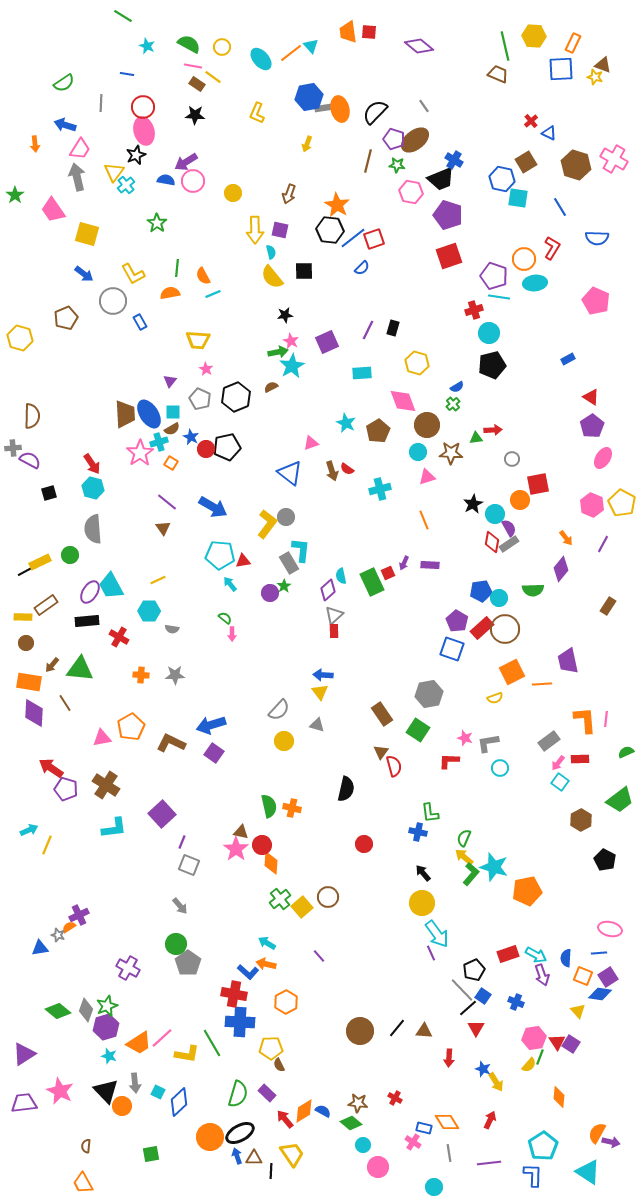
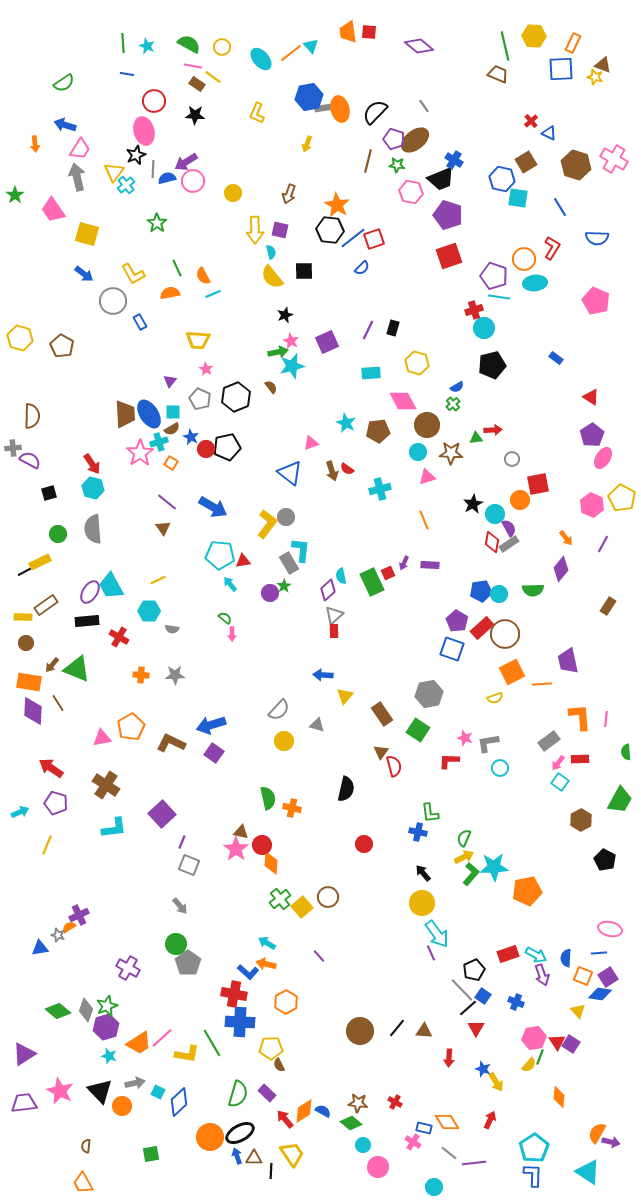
green line at (123, 16): moved 27 px down; rotated 54 degrees clockwise
gray line at (101, 103): moved 52 px right, 66 px down
red circle at (143, 107): moved 11 px right, 6 px up
blue semicircle at (166, 180): moved 1 px right, 2 px up; rotated 24 degrees counterclockwise
green line at (177, 268): rotated 30 degrees counterclockwise
black star at (285, 315): rotated 14 degrees counterclockwise
brown pentagon at (66, 318): moved 4 px left, 28 px down; rotated 20 degrees counterclockwise
cyan circle at (489, 333): moved 5 px left, 5 px up
blue rectangle at (568, 359): moved 12 px left, 1 px up; rotated 64 degrees clockwise
cyan star at (292, 366): rotated 15 degrees clockwise
cyan rectangle at (362, 373): moved 9 px right
brown semicircle at (271, 387): rotated 80 degrees clockwise
pink diamond at (403, 401): rotated 8 degrees counterclockwise
purple pentagon at (592, 426): moved 9 px down
brown pentagon at (378, 431): rotated 25 degrees clockwise
yellow pentagon at (622, 503): moved 5 px up
green circle at (70, 555): moved 12 px left, 21 px up
cyan circle at (499, 598): moved 4 px up
brown circle at (505, 629): moved 5 px down
green triangle at (80, 669): moved 3 px left; rotated 16 degrees clockwise
yellow triangle at (320, 692): moved 25 px right, 4 px down; rotated 18 degrees clockwise
brown line at (65, 703): moved 7 px left
purple diamond at (34, 713): moved 1 px left, 2 px up
orange L-shape at (585, 720): moved 5 px left, 3 px up
green semicircle at (626, 752): rotated 70 degrees counterclockwise
purple pentagon at (66, 789): moved 10 px left, 14 px down
green trapezoid at (620, 800): rotated 24 degrees counterclockwise
green semicircle at (269, 806): moved 1 px left, 8 px up
cyan arrow at (29, 830): moved 9 px left, 18 px up
yellow arrow at (464, 857): rotated 114 degrees clockwise
cyan star at (494, 867): rotated 20 degrees counterclockwise
gray arrow at (135, 1083): rotated 96 degrees counterclockwise
black triangle at (106, 1091): moved 6 px left
red cross at (395, 1098): moved 4 px down
cyan pentagon at (543, 1146): moved 9 px left, 2 px down
gray line at (449, 1153): rotated 42 degrees counterclockwise
purple line at (489, 1163): moved 15 px left
